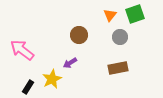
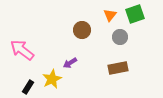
brown circle: moved 3 px right, 5 px up
